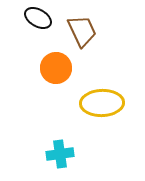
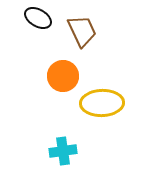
orange circle: moved 7 px right, 8 px down
cyan cross: moved 3 px right, 3 px up
